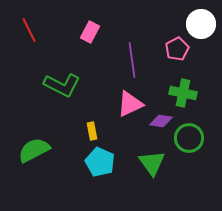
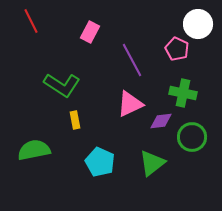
white circle: moved 3 px left
red line: moved 2 px right, 9 px up
pink pentagon: rotated 20 degrees counterclockwise
purple line: rotated 20 degrees counterclockwise
green L-shape: rotated 6 degrees clockwise
purple diamond: rotated 15 degrees counterclockwise
yellow rectangle: moved 17 px left, 11 px up
green circle: moved 3 px right, 1 px up
green semicircle: rotated 16 degrees clockwise
green triangle: rotated 28 degrees clockwise
